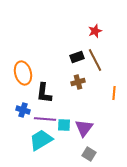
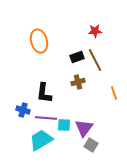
red star: rotated 16 degrees clockwise
orange ellipse: moved 16 px right, 32 px up
orange line: rotated 24 degrees counterclockwise
purple line: moved 1 px right, 1 px up
gray square: moved 2 px right, 9 px up
